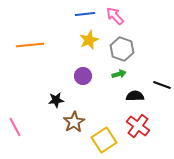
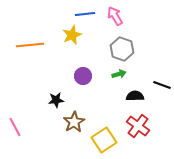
pink arrow: rotated 12 degrees clockwise
yellow star: moved 17 px left, 5 px up
